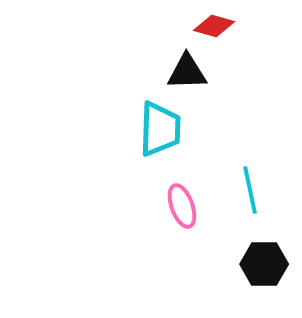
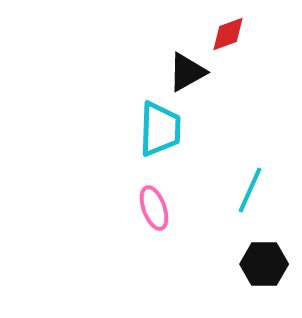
red diamond: moved 14 px right, 8 px down; rotated 36 degrees counterclockwise
black triangle: rotated 27 degrees counterclockwise
cyan line: rotated 36 degrees clockwise
pink ellipse: moved 28 px left, 2 px down
